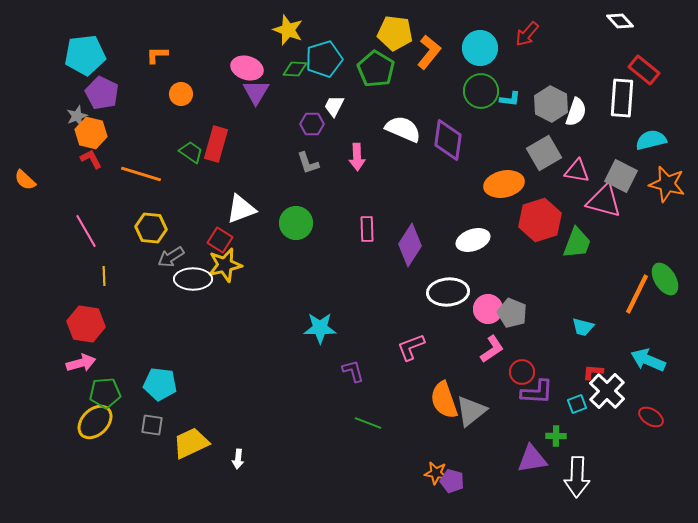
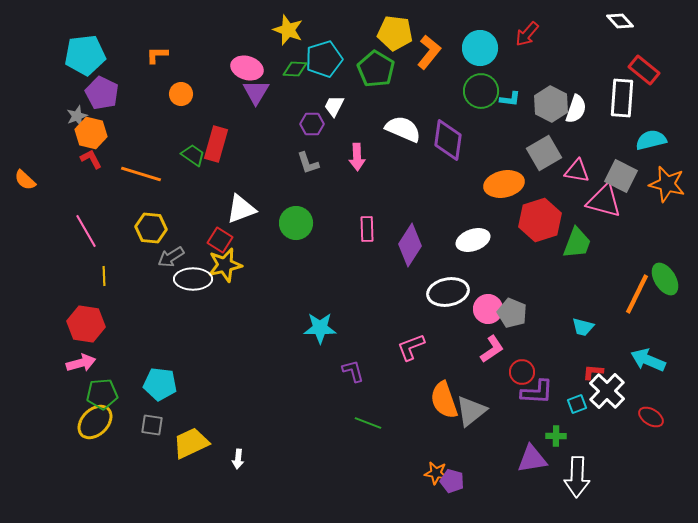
white semicircle at (576, 112): moved 3 px up
green trapezoid at (191, 152): moved 2 px right, 3 px down
white ellipse at (448, 292): rotated 6 degrees counterclockwise
green pentagon at (105, 393): moved 3 px left, 1 px down
